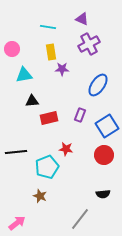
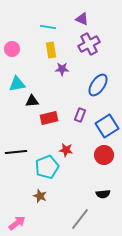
yellow rectangle: moved 2 px up
cyan triangle: moved 7 px left, 9 px down
red star: moved 1 px down
